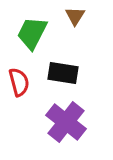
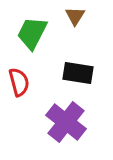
black rectangle: moved 15 px right
